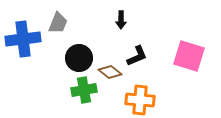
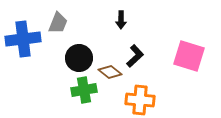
black L-shape: moved 2 px left; rotated 20 degrees counterclockwise
